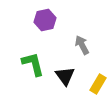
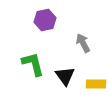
gray arrow: moved 1 px right, 2 px up
yellow rectangle: moved 2 px left; rotated 60 degrees clockwise
